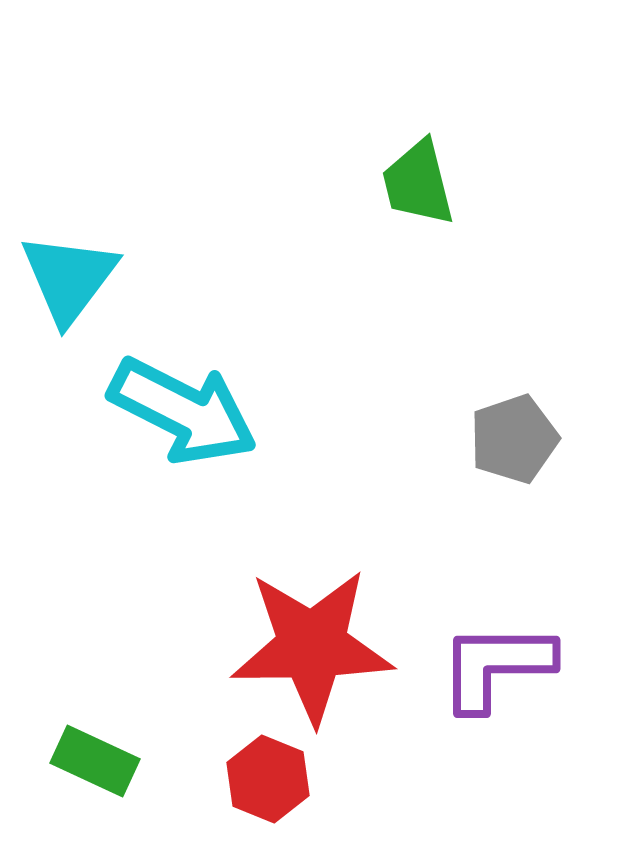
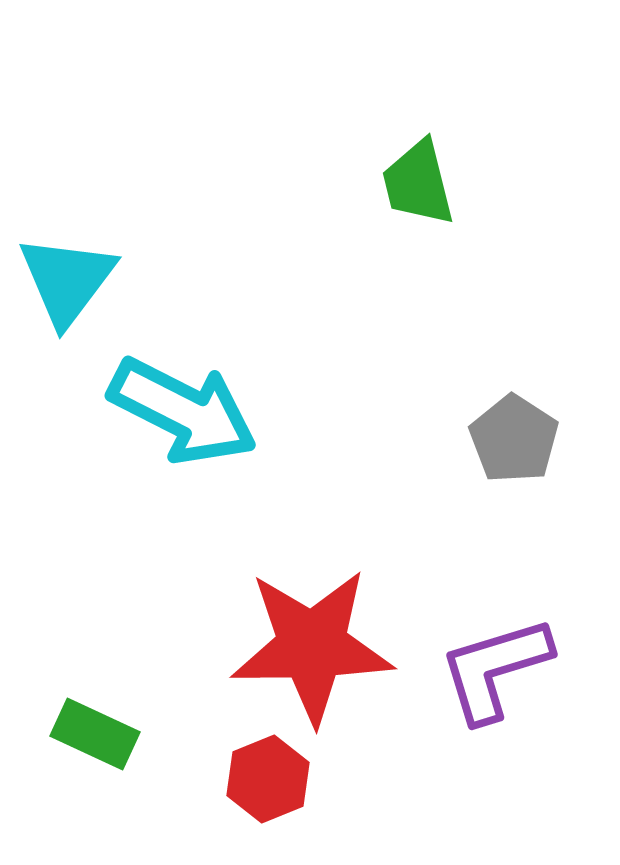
cyan triangle: moved 2 px left, 2 px down
gray pentagon: rotated 20 degrees counterclockwise
purple L-shape: moved 1 px left, 3 px down; rotated 17 degrees counterclockwise
green rectangle: moved 27 px up
red hexagon: rotated 16 degrees clockwise
